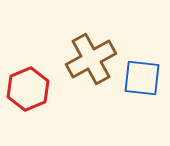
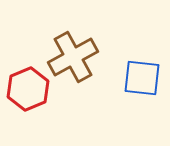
brown cross: moved 18 px left, 2 px up
